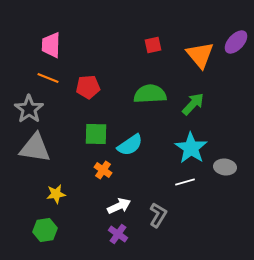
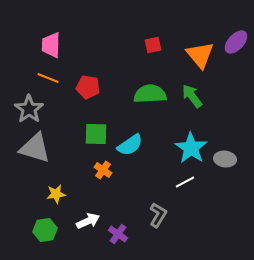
red pentagon: rotated 15 degrees clockwise
green arrow: moved 1 px left, 8 px up; rotated 80 degrees counterclockwise
gray triangle: rotated 8 degrees clockwise
gray ellipse: moved 8 px up
white line: rotated 12 degrees counterclockwise
white arrow: moved 31 px left, 15 px down
